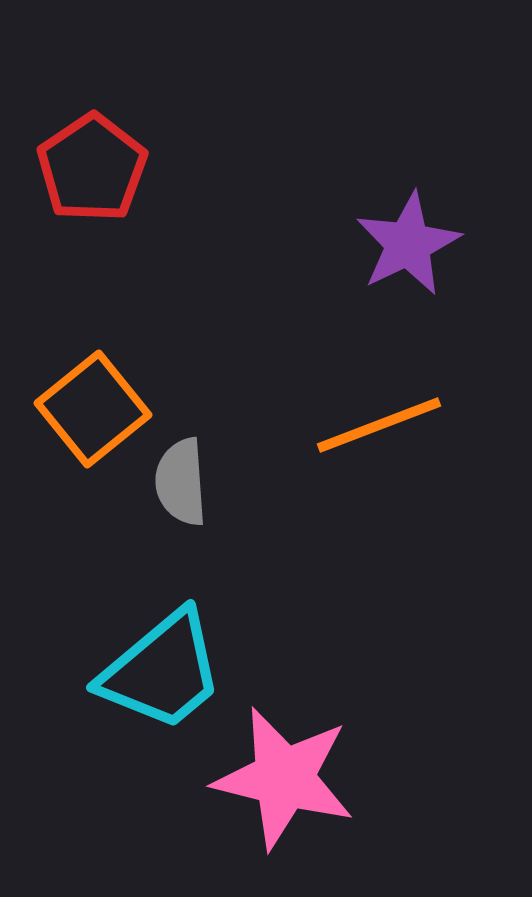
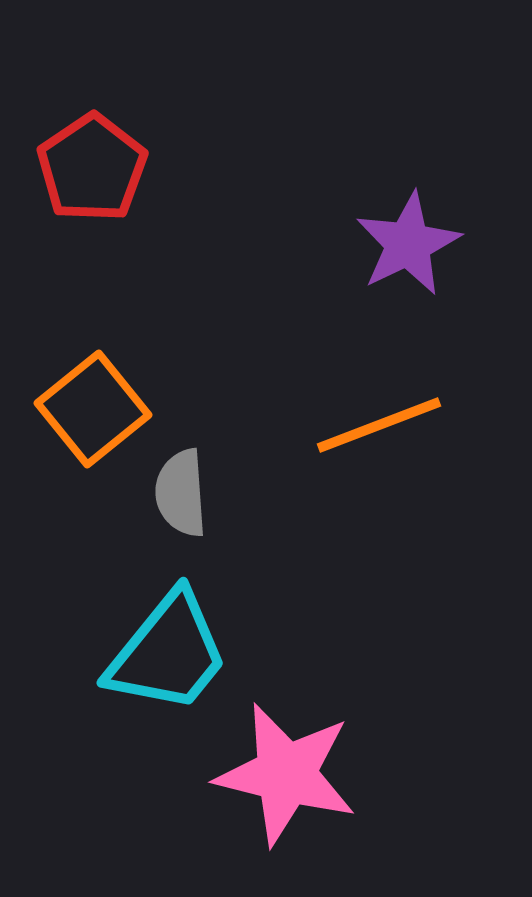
gray semicircle: moved 11 px down
cyan trapezoid: moved 6 px right, 18 px up; rotated 11 degrees counterclockwise
pink star: moved 2 px right, 4 px up
